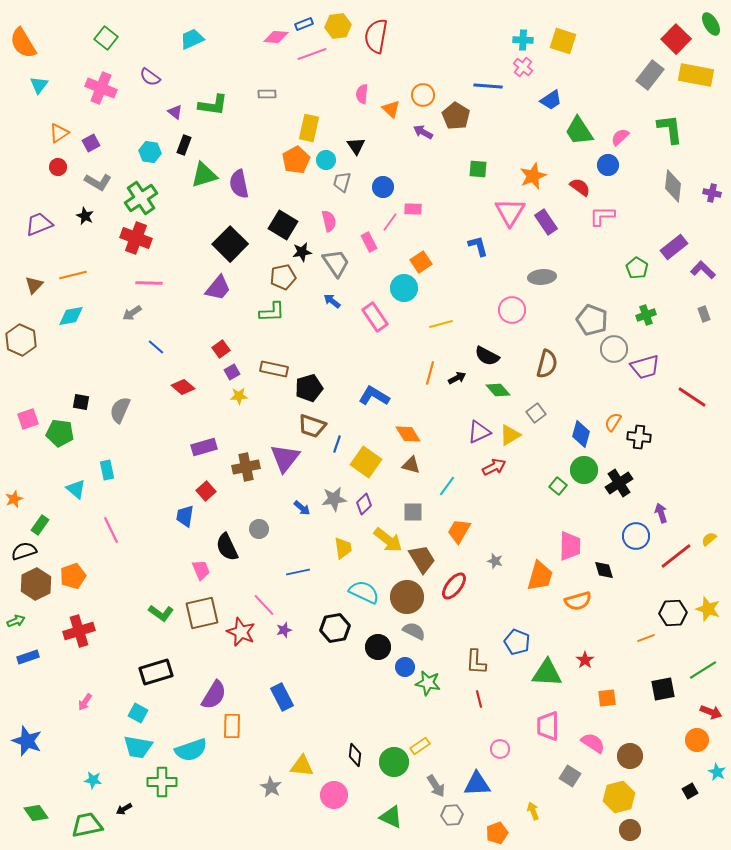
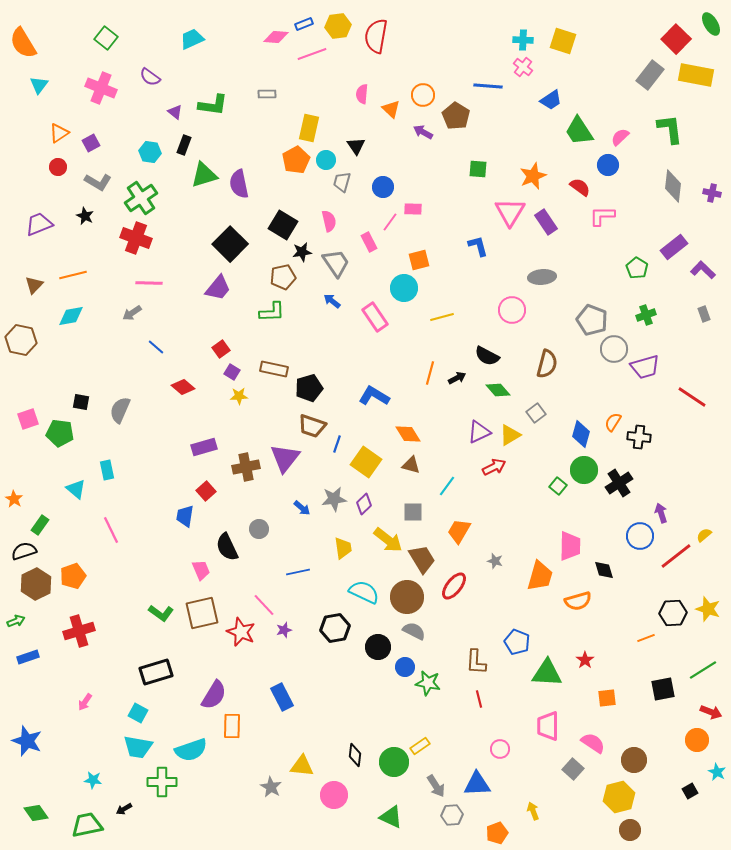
orange square at (421, 262): moved 2 px left, 2 px up; rotated 20 degrees clockwise
yellow line at (441, 324): moved 1 px right, 7 px up
brown hexagon at (21, 340): rotated 12 degrees counterclockwise
purple square at (232, 372): rotated 28 degrees counterclockwise
orange star at (14, 499): rotated 18 degrees counterclockwise
blue circle at (636, 536): moved 4 px right
yellow semicircle at (709, 539): moved 5 px left, 4 px up
brown circle at (630, 756): moved 4 px right, 4 px down
gray square at (570, 776): moved 3 px right, 7 px up; rotated 10 degrees clockwise
